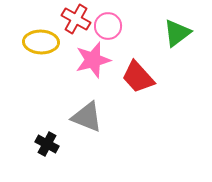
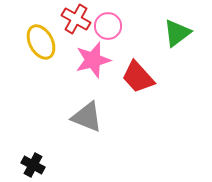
yellow ellipse: rotated 60 degrees clockwise
black cross: moved 14 px left, 21 px down
